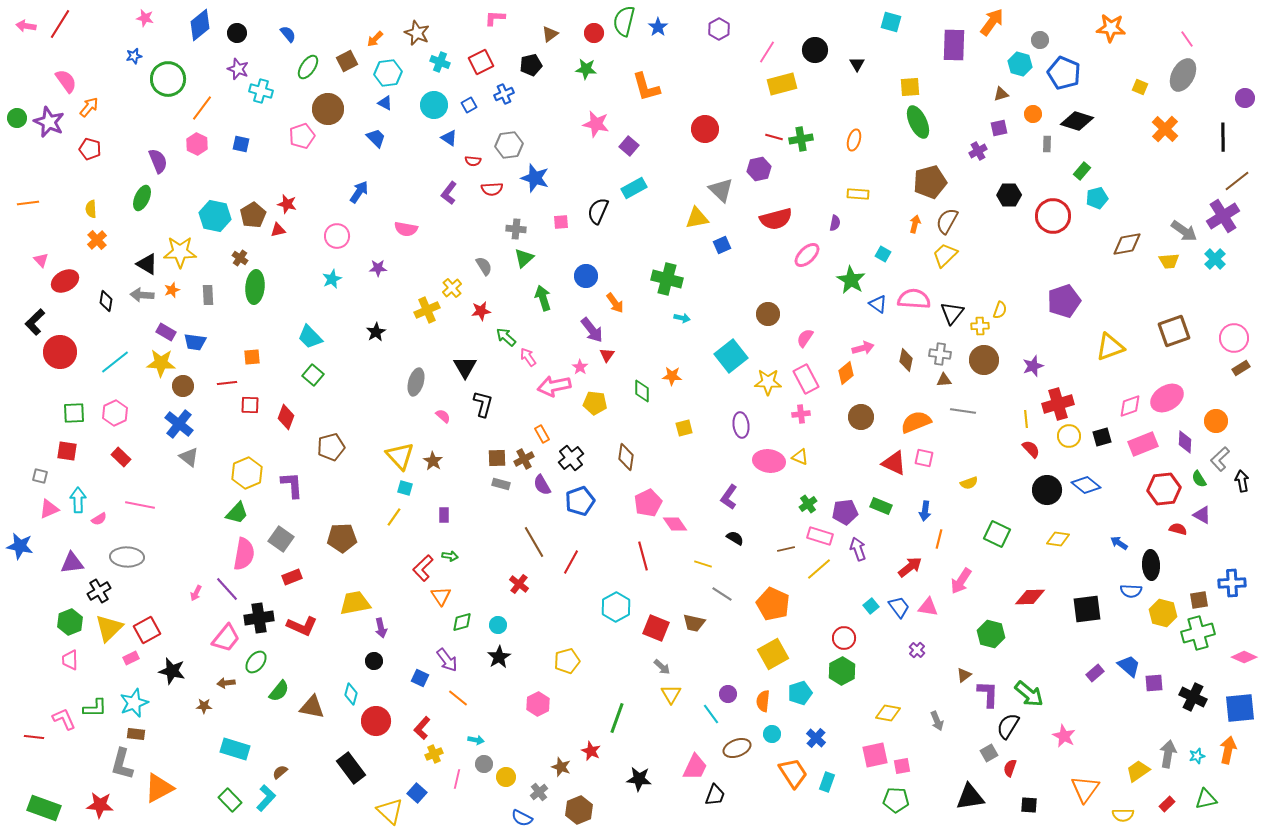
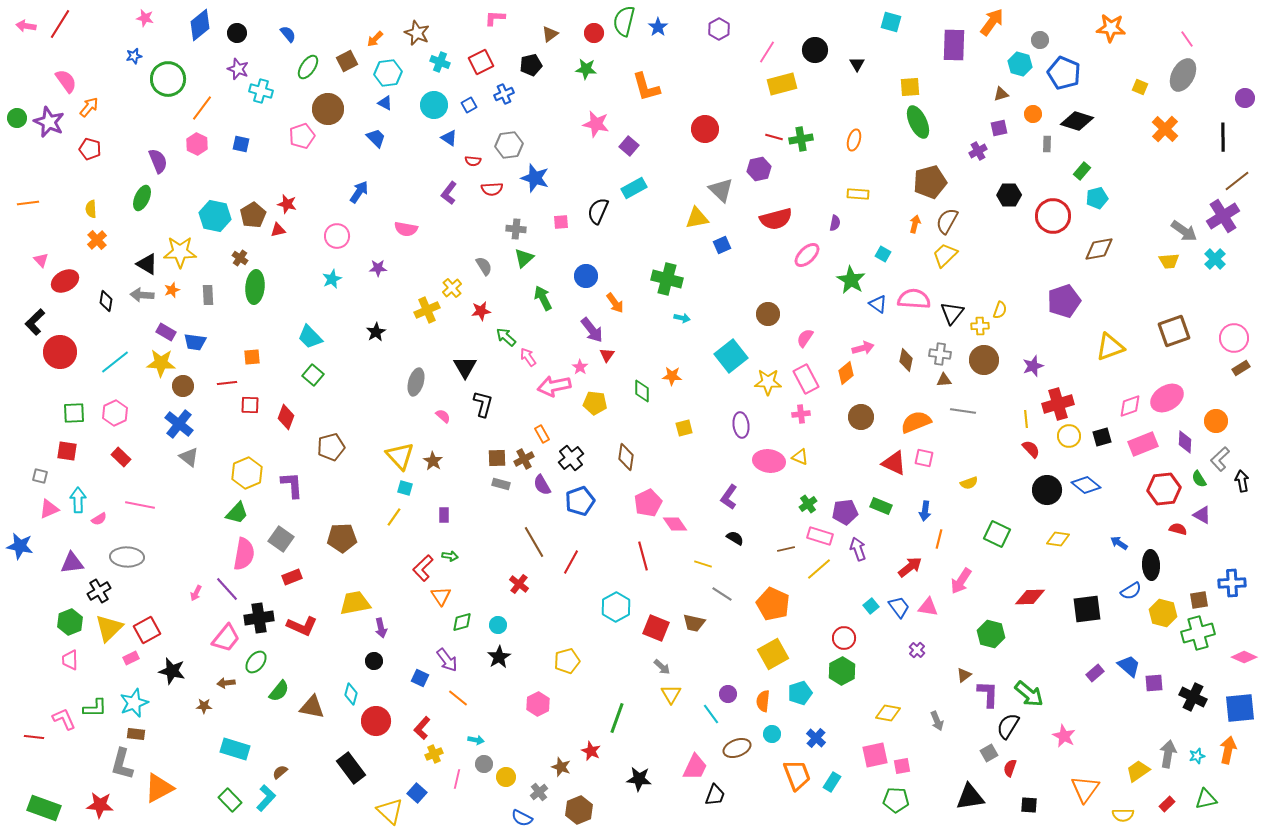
brown diamond at (1127, 244): moved 28 px left, 5 px down
green arrow at (543, 298): rotated 10 degrees counterclockwise
blue semicircle at (1131, 591): rotated 35 degrees counterclockwise
orange trapezoid at (793, 773): moved 4 px right, 2 px down; rotated 12 degrees clockwise
cyan rectangle at (827, 782): moved 5 px right; rotated 12 degrees clockwise
